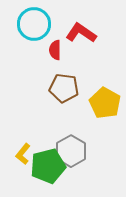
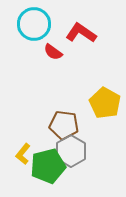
red semicircle: moved 2 px left, 2 px down; rotated 54 degrees counterclockwise
brown pentagon: moved 37 px down
